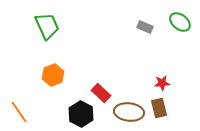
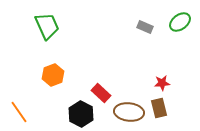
green ellipse: rotated 75 degrees counterclockwise
